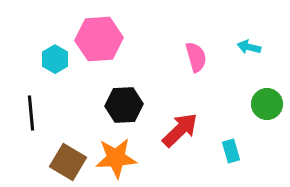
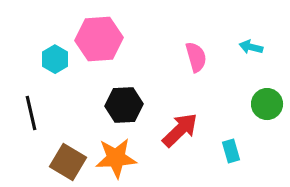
cyan arrow: moved 2 px right
black line: rotated 8 degrees counterclockwise
